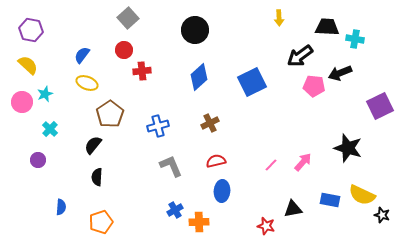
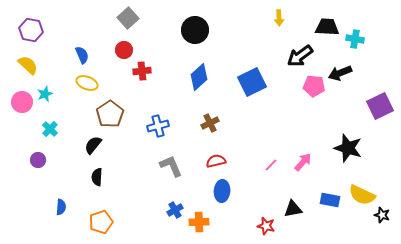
blue semicircle at (82, 55): rotated 120 degrees clockwise
